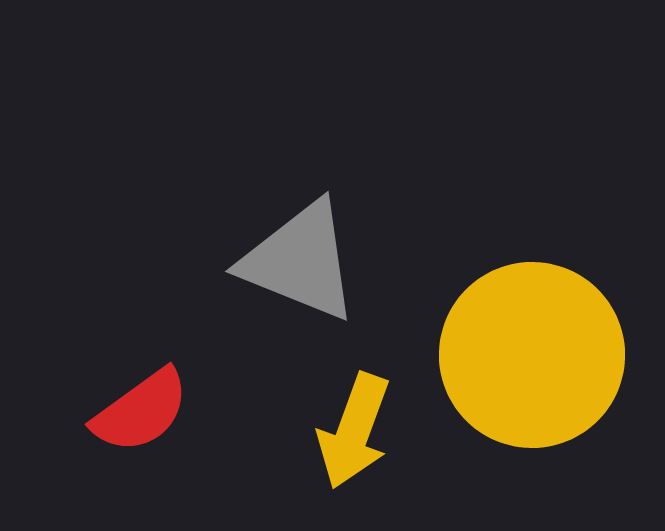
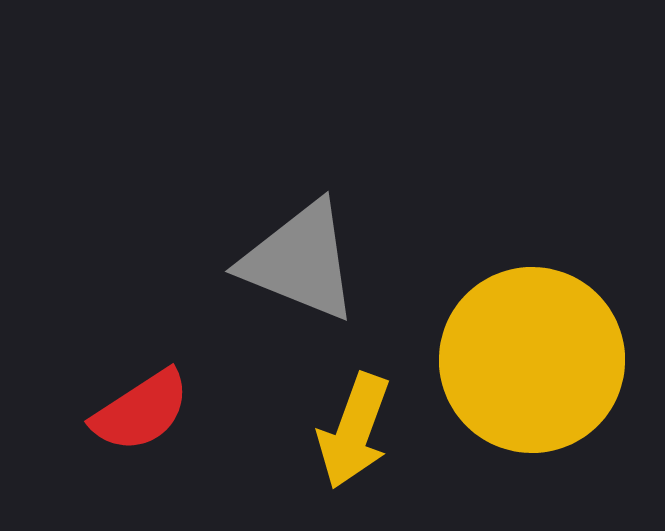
yellow circle: moved 5 px down
red semicircle: rotated 3 degrees clockwise
